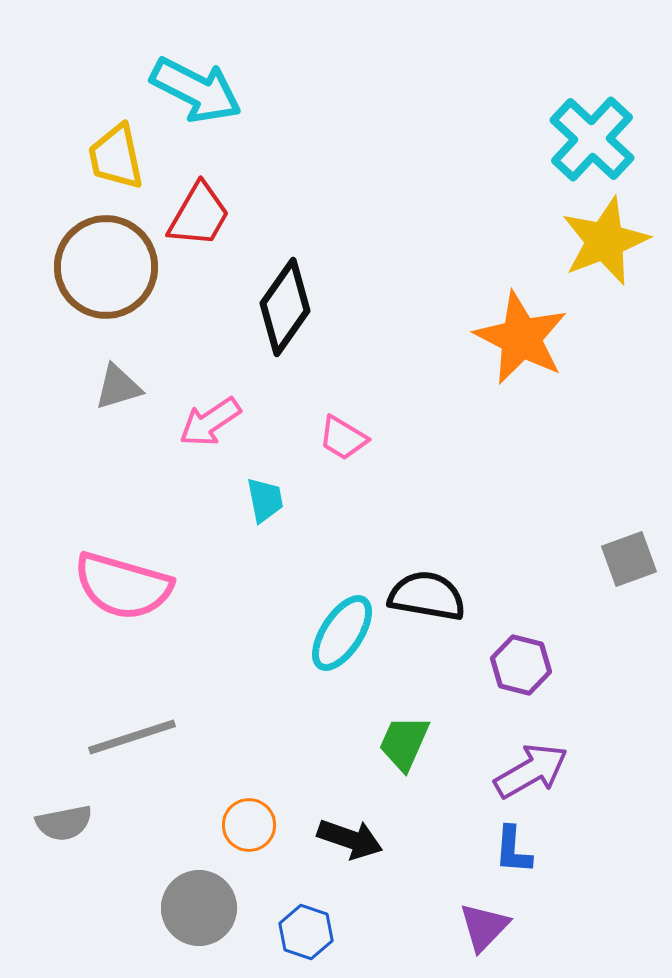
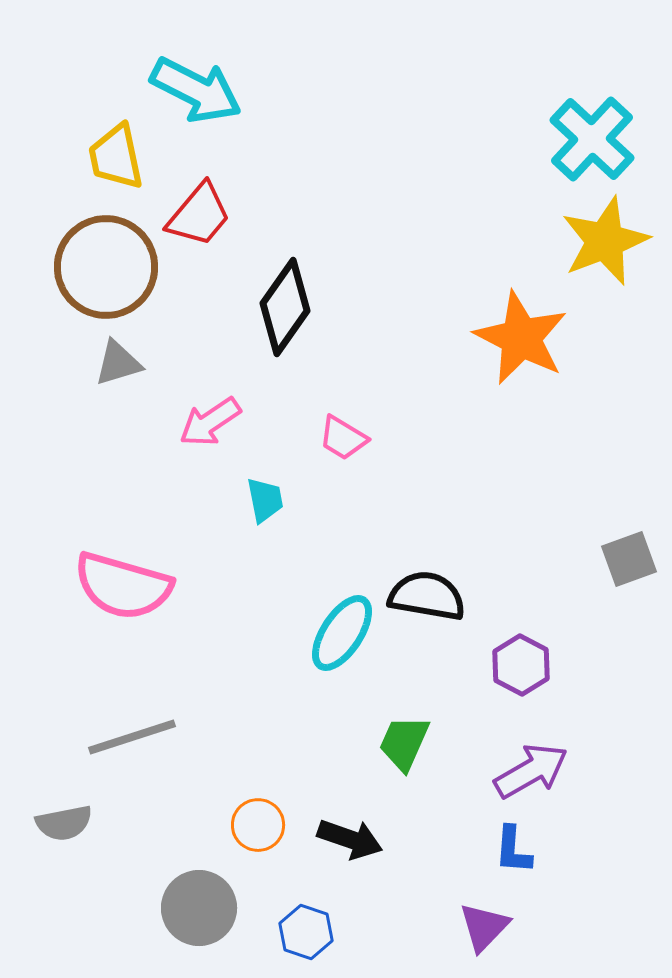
red trapezoid: rotated 10 degrees clockwise
gray triangle: moved 24 px up
purple hexagon: rotated 14 degrees clockwise
orange circle: moved 9 px right
